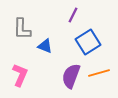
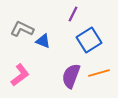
purple line: moved 1 px up
gray L-shape: rotated 115 degrees clockwise
blue square: moved 1 px right, 2 px up
blue triangle: moved 2 px left, 5 px up
pink L-shape: rotated 30 degrees clockwise
